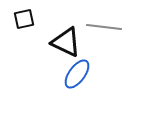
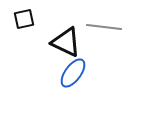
blue ellipse: moved 4 px left, 1 px up
